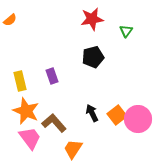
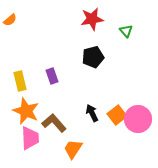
green triangle: rotated 16 degrees counterclockwise
pink trapezoid: rotated 35 degrees clockwise
